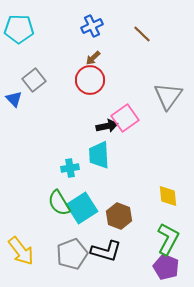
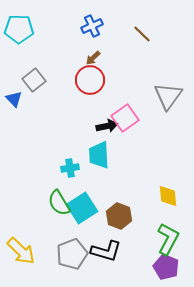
yellow arrow: rotated 8 degrees counterclockwise
